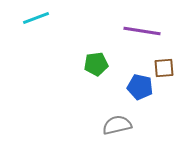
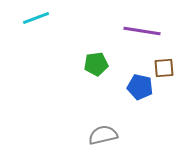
gray semicircle: moved 14 px left, 10 px down
